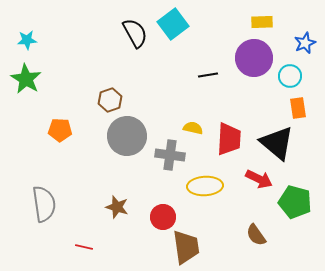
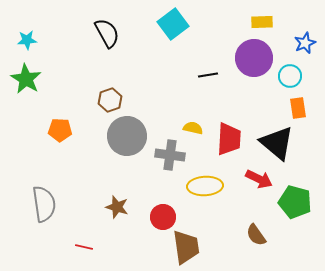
black semicircle: moved 28 px left
